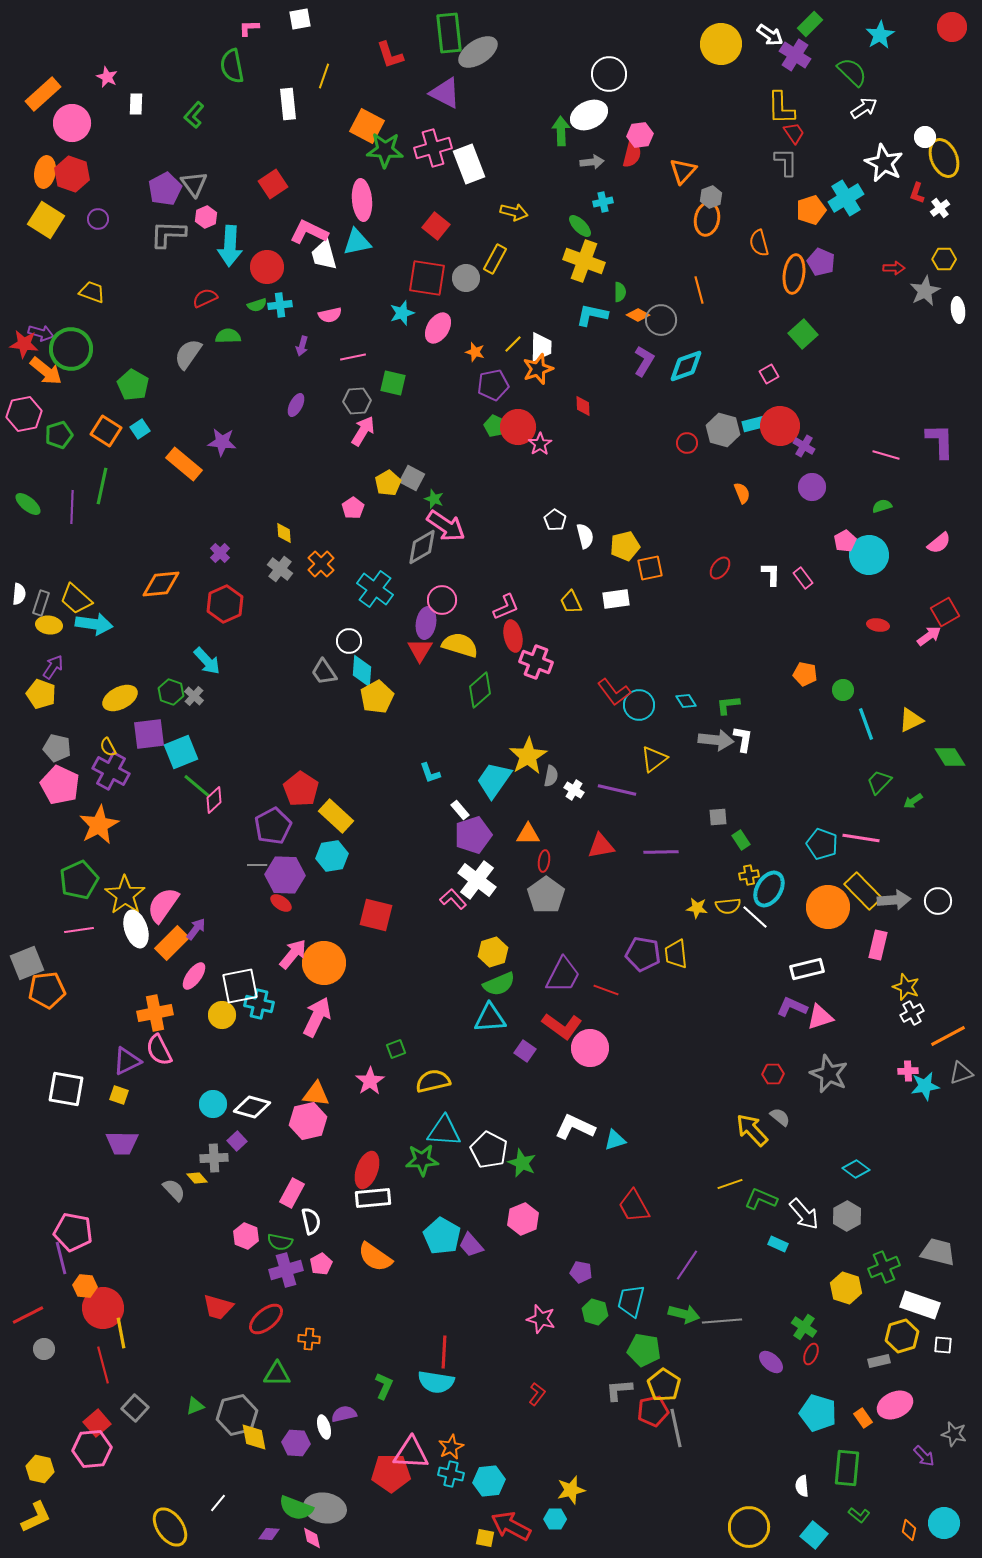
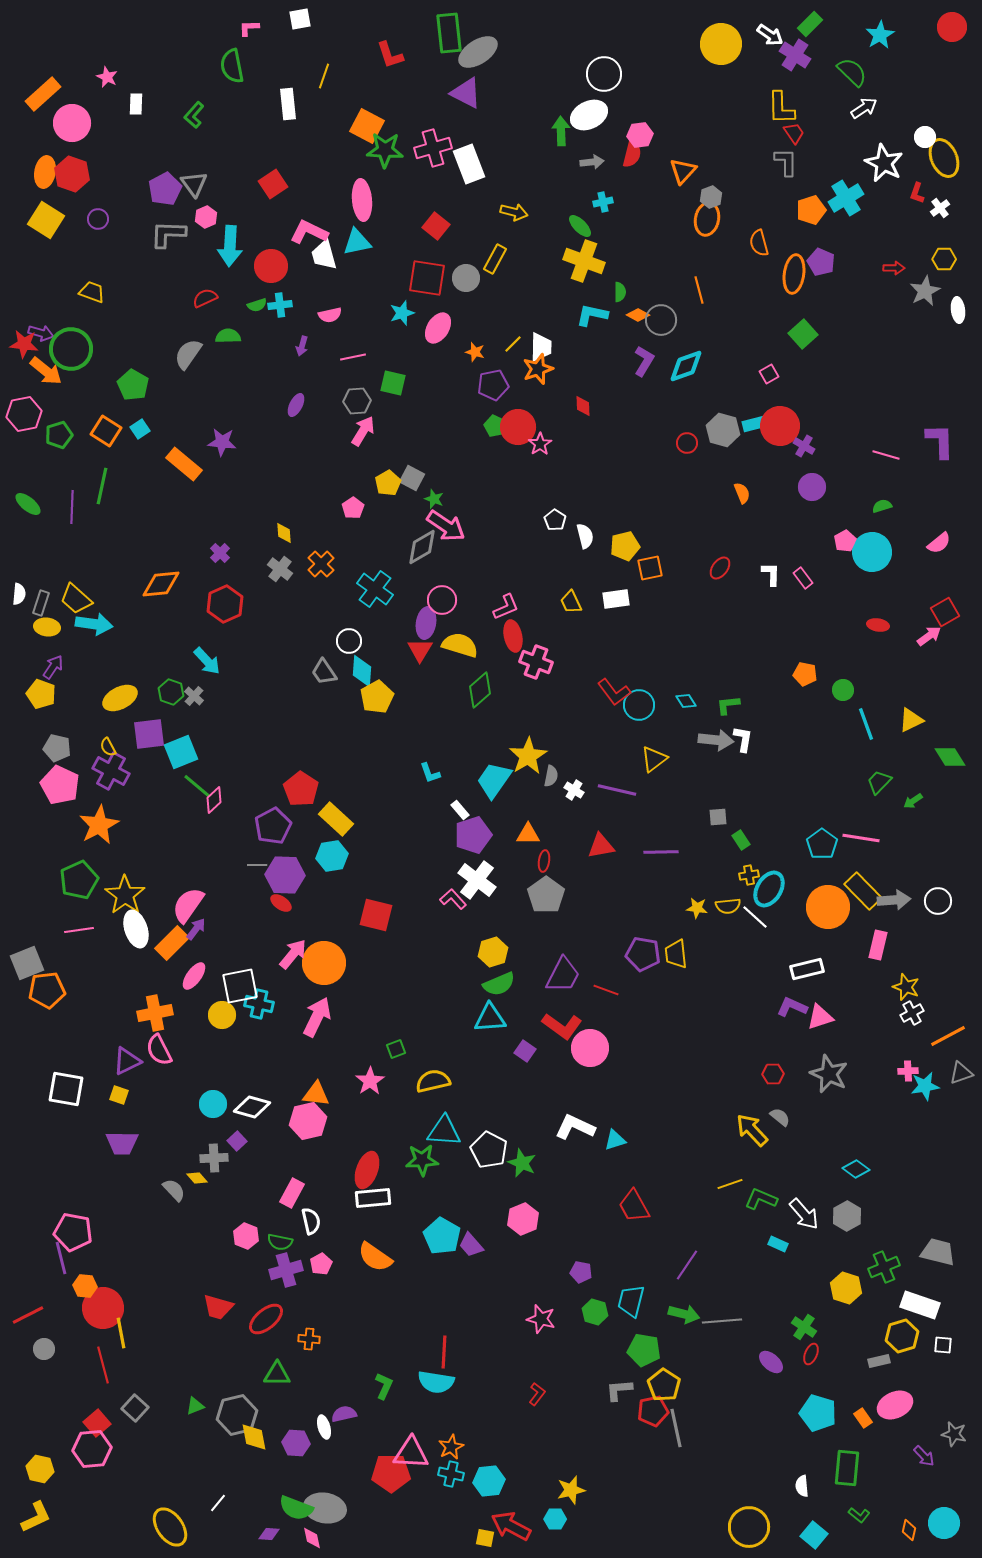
white circle at (609, 74): moved 5 px left
purple triangle at (445, 93): moved 21 px right
red circle at (267, 267): moved 4 px right, 1 px up
cyan circle at (869, 555): moved 3 px right, 3 px up
yellow ellipse at (49, 625): moved 2 px left, 2 px down
yellow rectangle at (336, 816): moved 3 px down
cyan pentagon at (822, 844): rotated 16 degrees clockwise
pink semicircle at (163, 905): moved 25 px right
